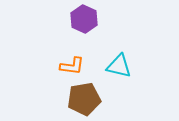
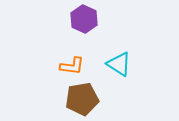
cyan triangle: moved 2 px up; rotated 20 degrees clockwise
brown pentagon: moved 2 px left
